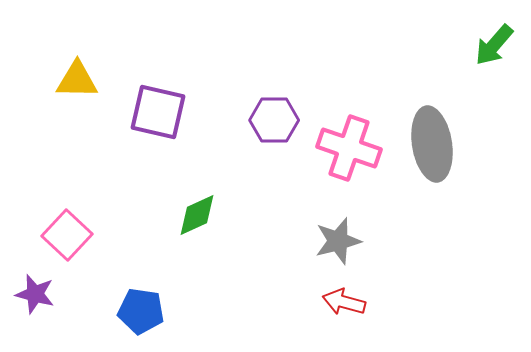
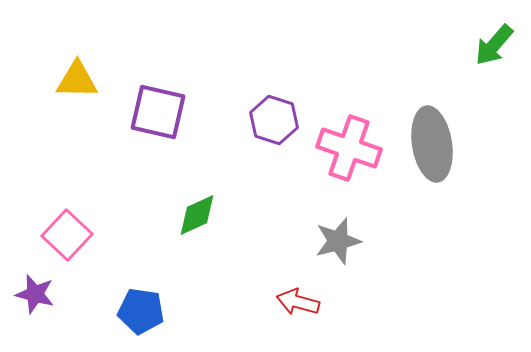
purple hexagon: rotated 18 degrees clockwise
red arrow: moved 46 px left
